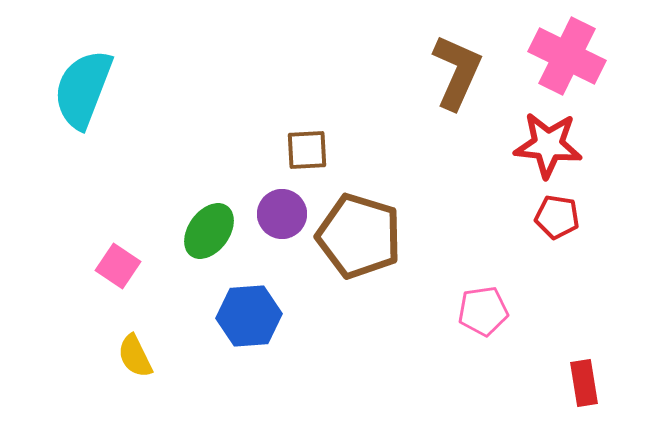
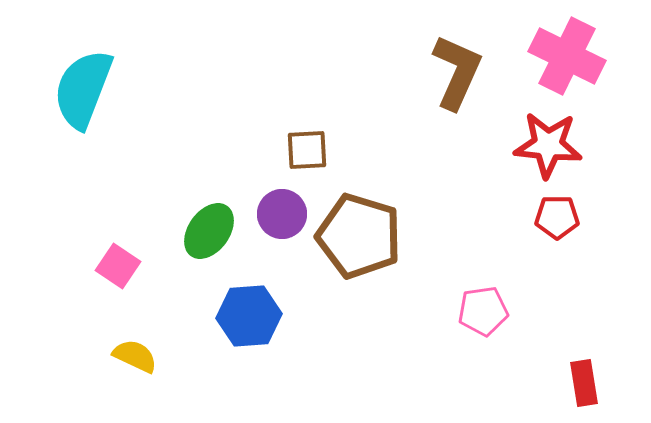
red pentagon: rotated 9 degrees counterclockwise
yellow semicircle: rotated 141 degrees clockwise
